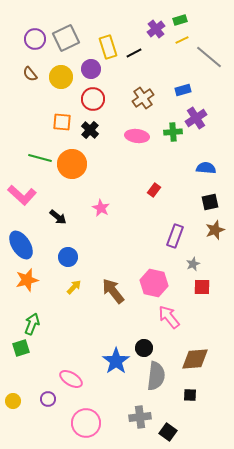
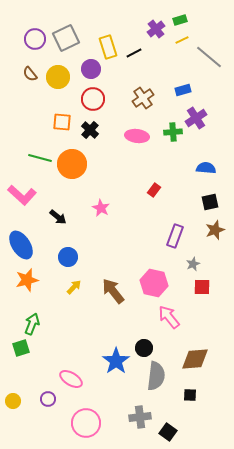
yellow circle at (61, 77): moved 3 px left
